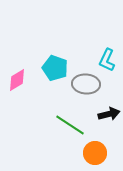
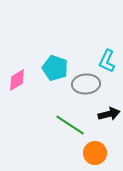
cyan L-shape: moved 1 px down
gray ellipse: rotated 8 degrees counterclockwise
